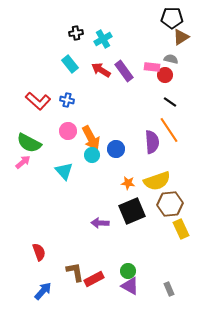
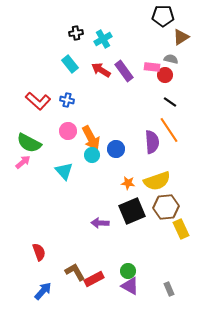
black pentagon: moved 9 px left, 2 px up
brown hexagon: moved 4 px left, 3 px down
brown L-shape: rotated 20 degrees counterclockwise
